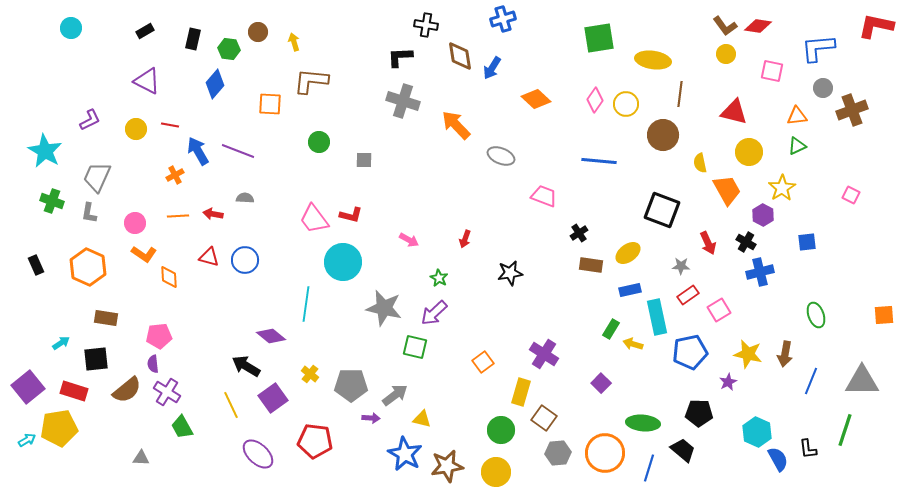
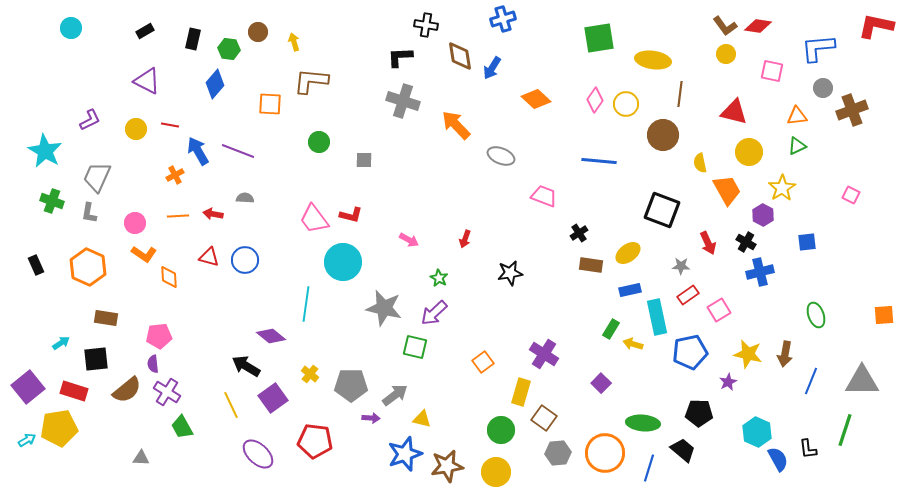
blue star at (405, 454): rotated 24 degrees clockwise
